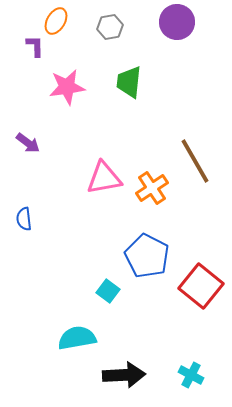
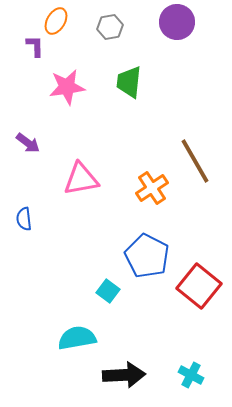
pink triangle: moved 23 px left, 1 px down
red square: moved 2 px left
